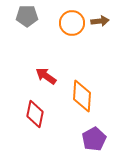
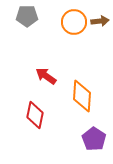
orange circle: moved 2 px right, 1 px up
red diamond: moved 1 px down
purple pentagon: rotated 10 degrees counterclockwise
